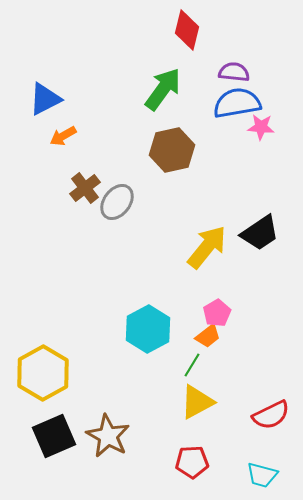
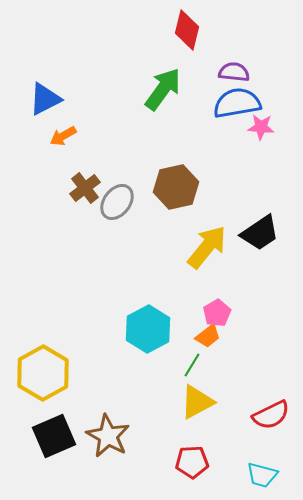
brown hexagon: moved 4 px right, 37 px down
